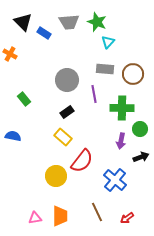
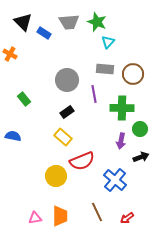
red semicircle: rotated 30 degrees clockwise
